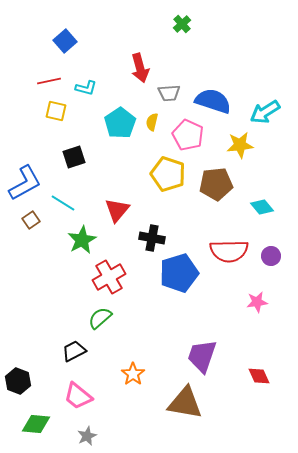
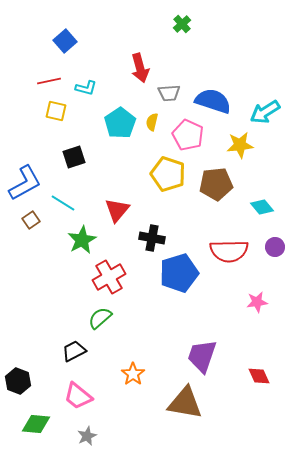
purple circle: moved 4 px right, 9 px up
